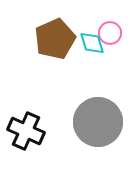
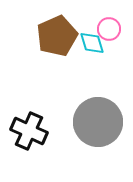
pink circle: moved 1 px left, 4 px up
brown pentagon: moved 2 px right, 3 px up
black cross: moved 3 px right
